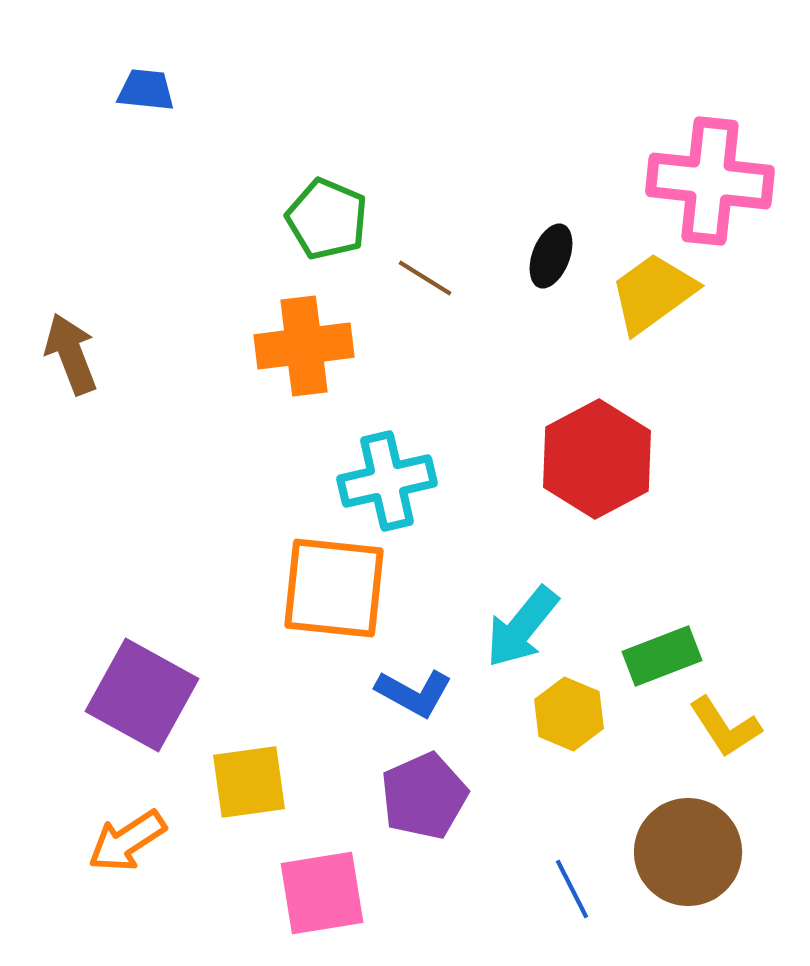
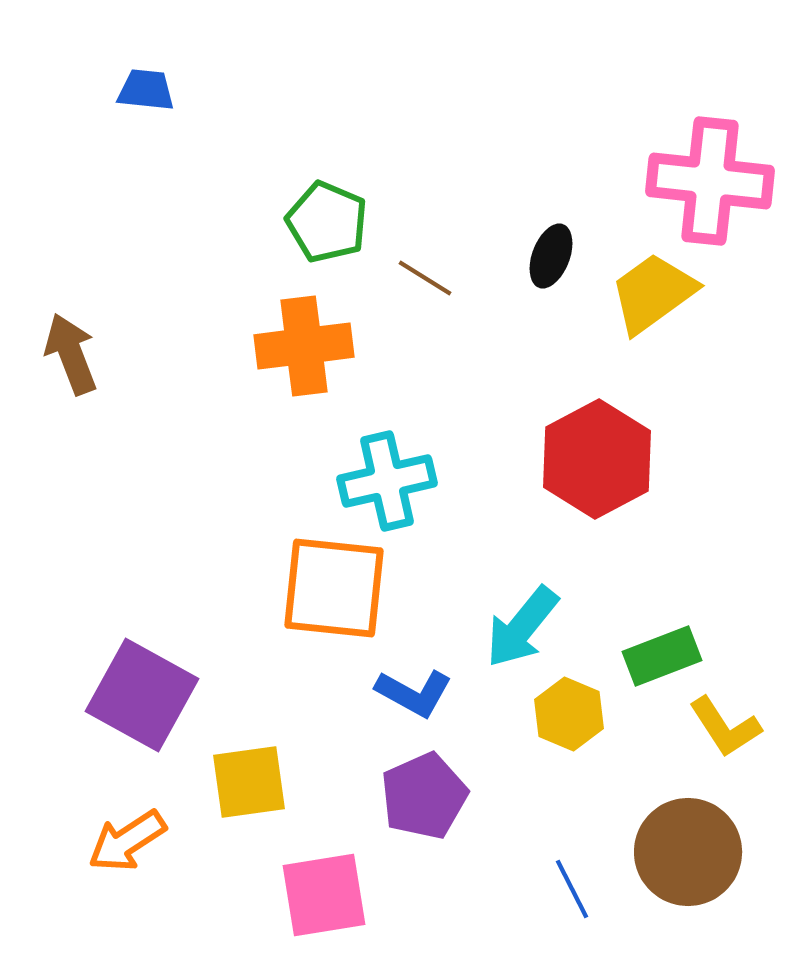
green pentagon: moved 3 px down
pink square: moved 2 px right, 2 px down
